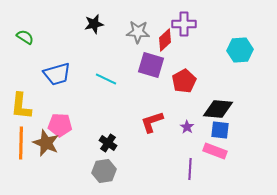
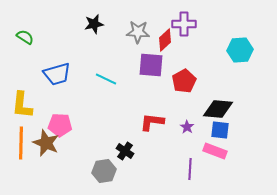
purple square: rotated 12 degrees counterclockwise
yellow L-shape: moved 1 px right, 1 px up
red L-shape: rotated 25 degrees clockwise
black cross: moved 17 px right, 8 px down
